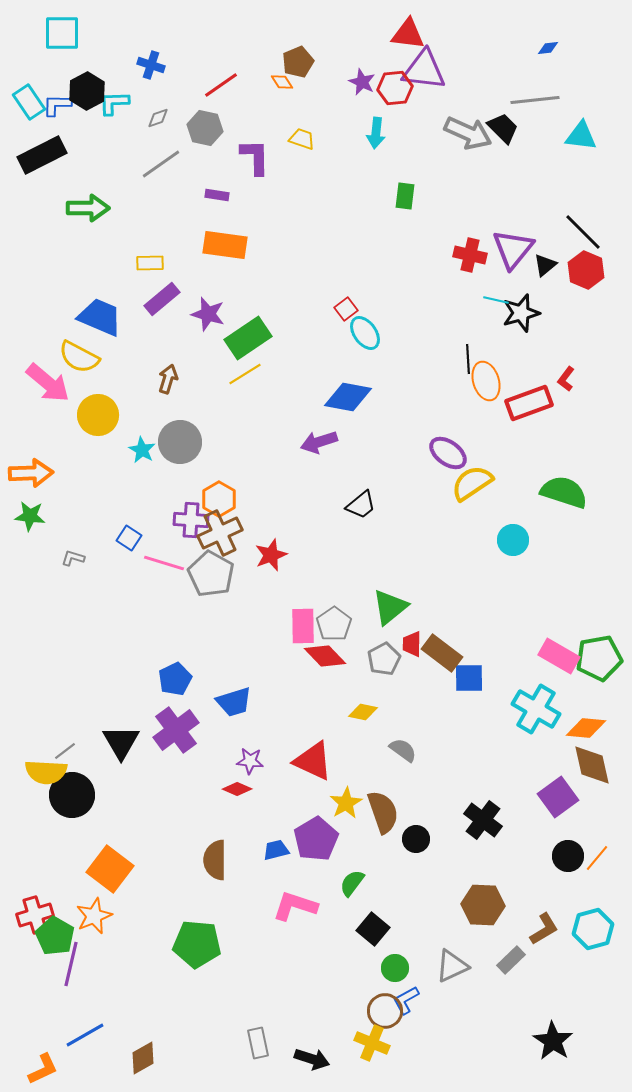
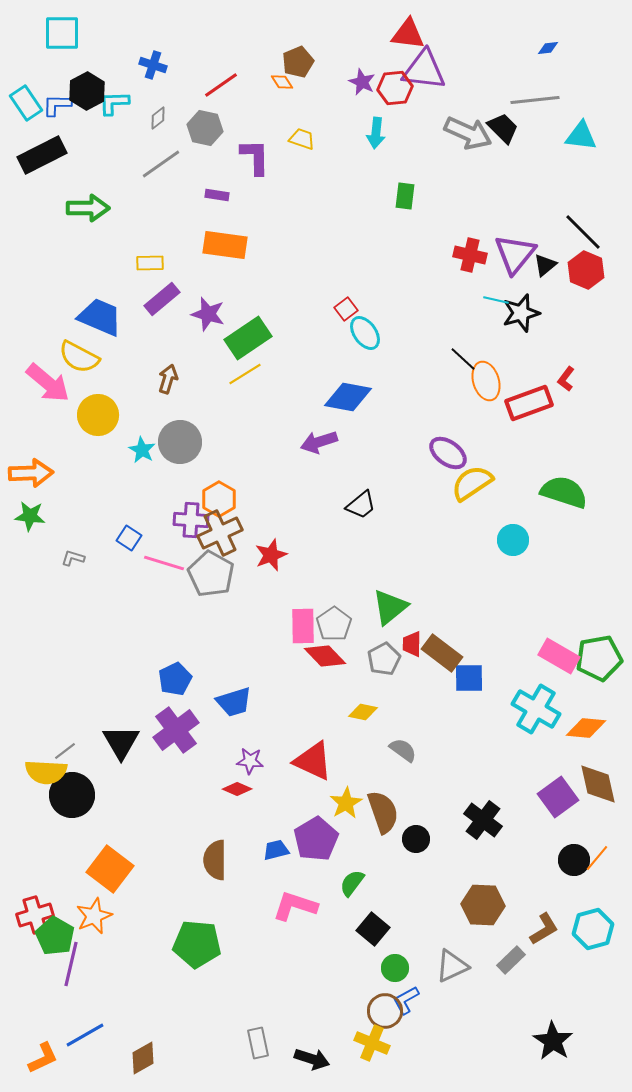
blue cross at (151, 65): moved 2 px right
cyan rectangle at (29, 102): moved 3 px left, 1 px down
gray diamond at (158, 118): rotated 20 degrees counterclockwise
purple triangle at (513, 249): moved 2 px right, 5 px down
black line at (468, 359): moved 5 px left; rotated 44 degrees counterclockwise
brown diamond at (592, 765): moved 6 px right, 19 px down
black circle at (568, 856): moved 6 px right, 4 px down
orange L-shape at (43, 1069): moved 11 px up
